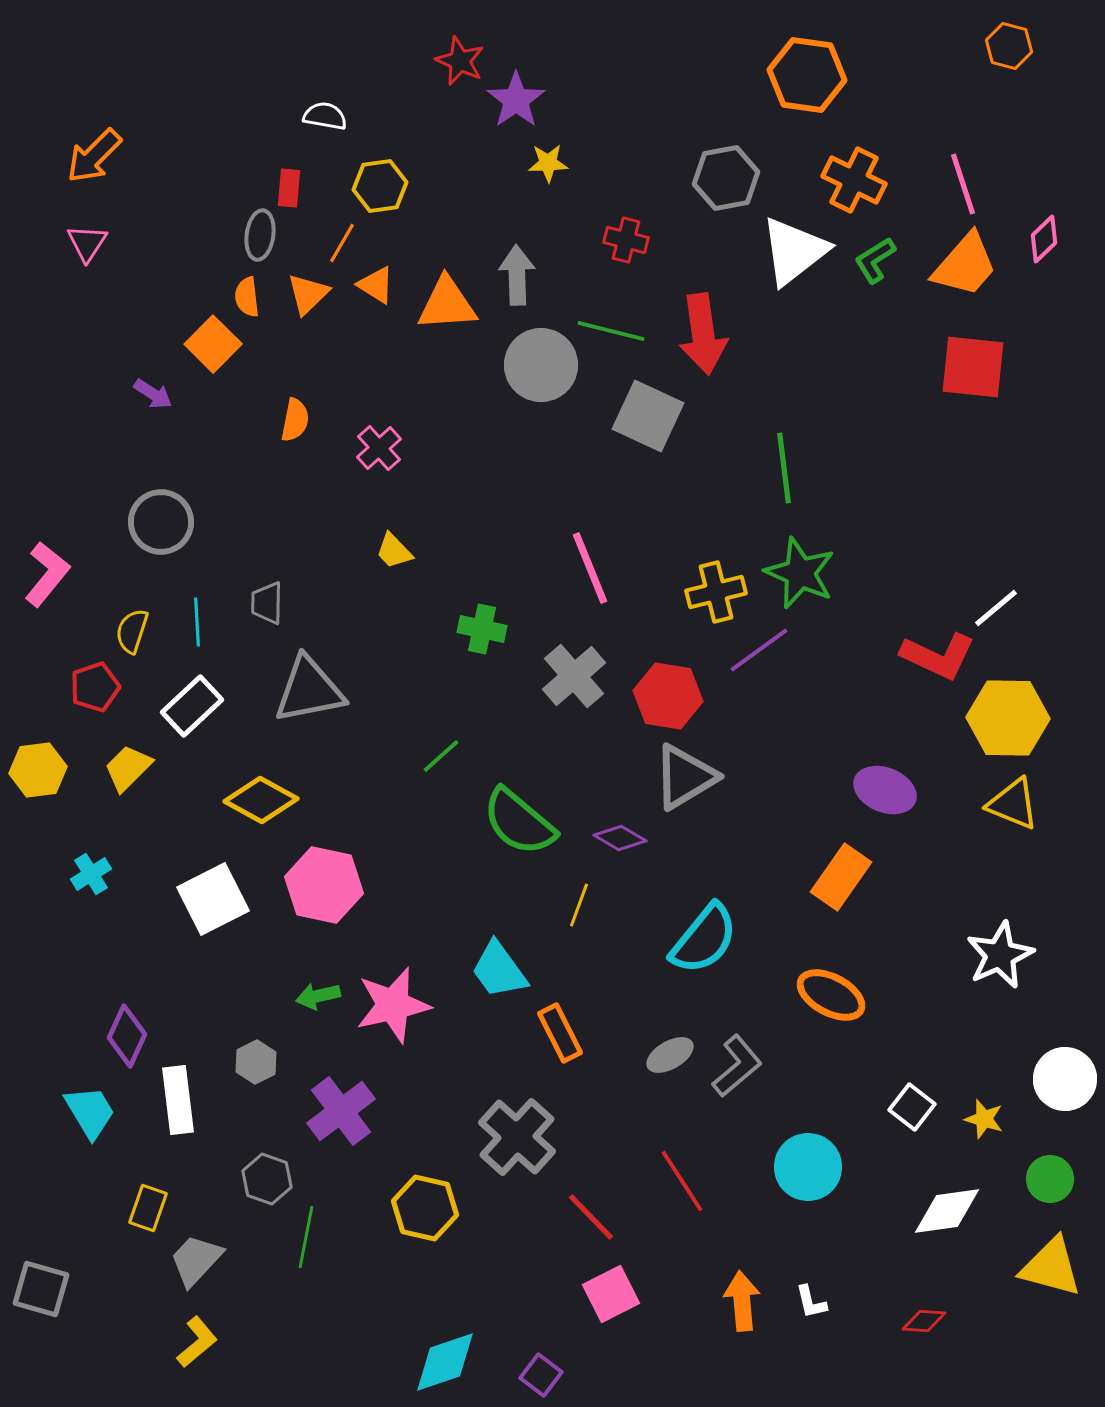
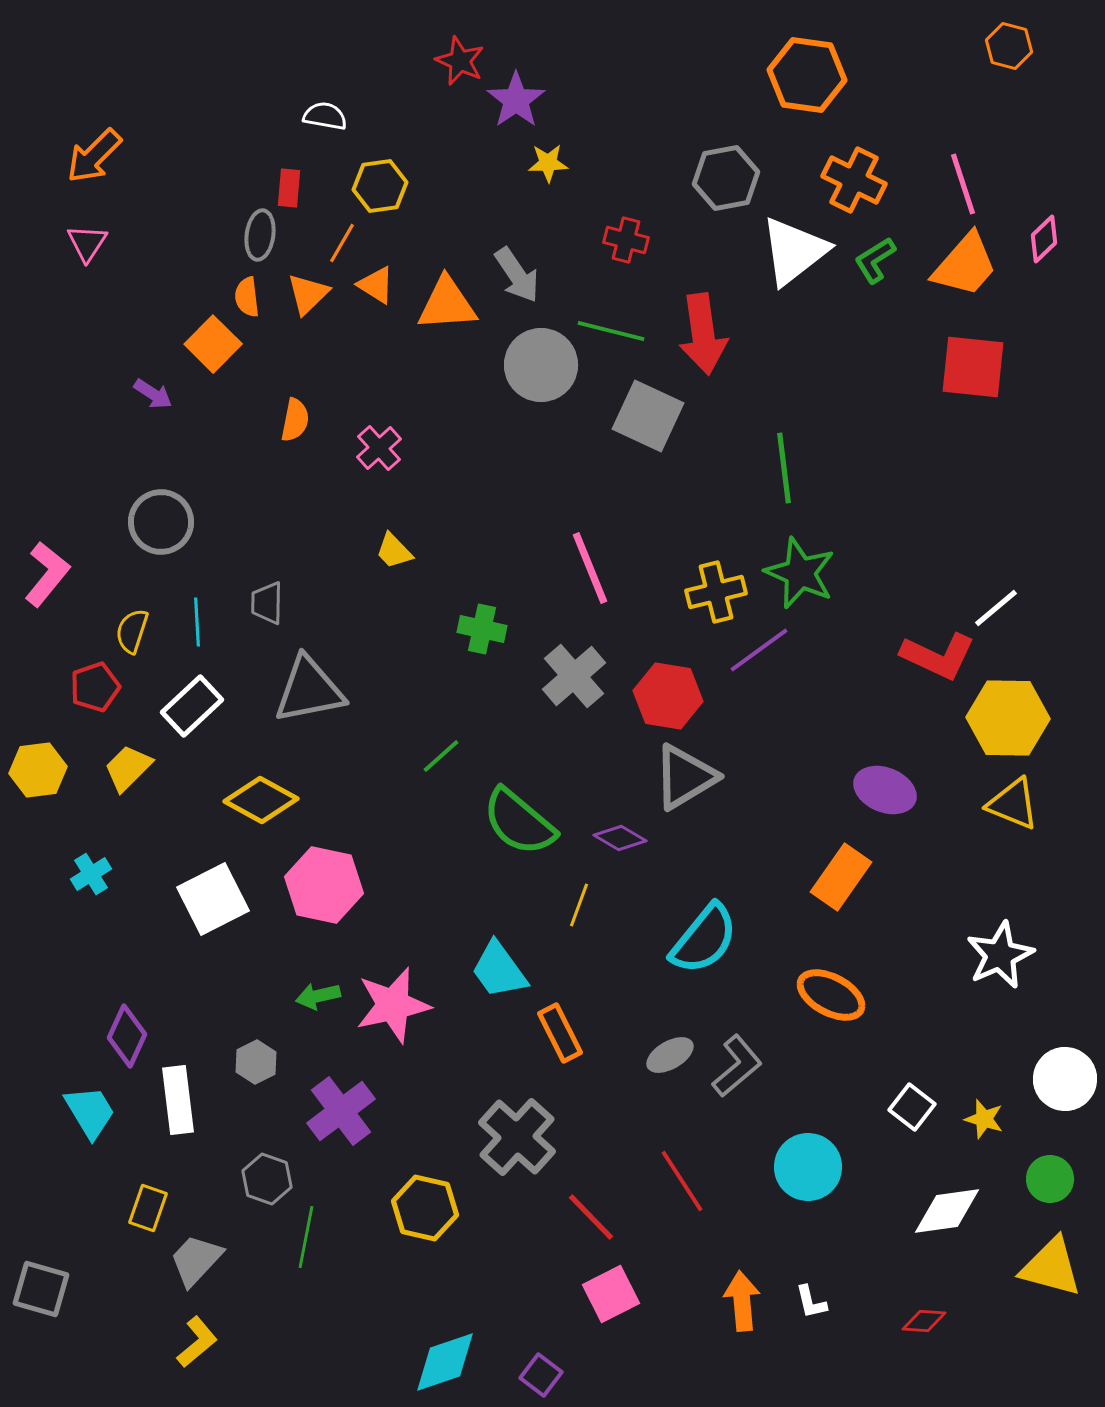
gray arrow at (517, 275): rotated 148 degrees clockwise
